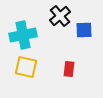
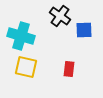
black cross: rotated 15 degrees counterclockwise
cyan cross: moved 2 px left, 1 px down; rotated 28 degrees clockwise
